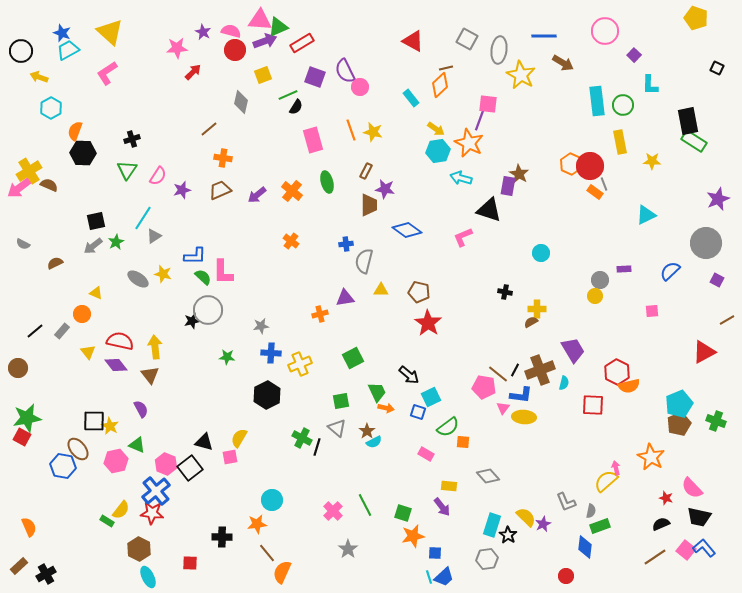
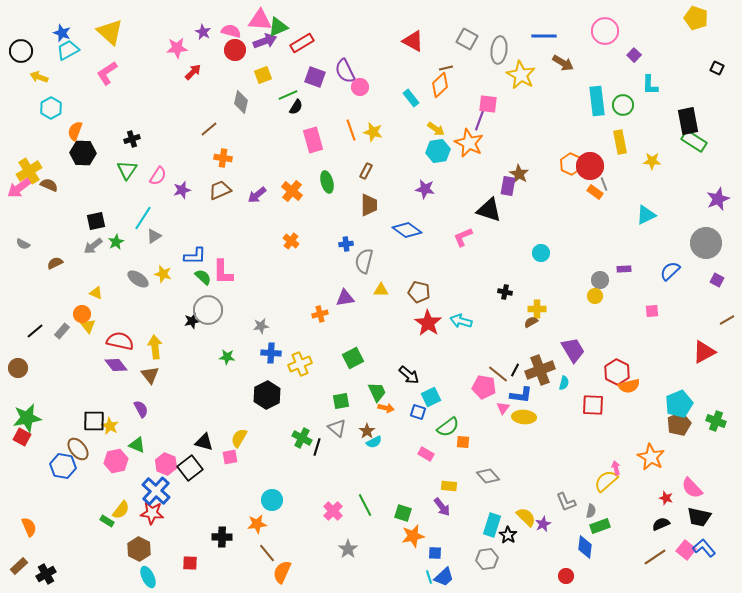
cyan arrow at (461, 178): moved 143 px down
purple star at (385, 189): moved 40 px right
yellow triangle at (88, 352): moved 26 px up
blue cross at (156, 491): rotated 8 degrees counterclockwise
